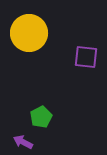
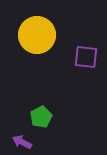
yellow circle: moved 8 px right, 2 px down
purple arrow: moved 1 px left
